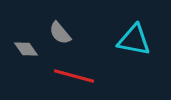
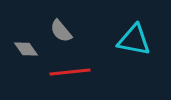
gray semicircle: moved 1 px right, 2 px up
red line: moved 4 px left, 4 px up; rotated 21 degrees counterclockwise
